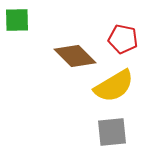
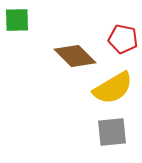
yellow semicircle: moved 1 px left, 2 px down
